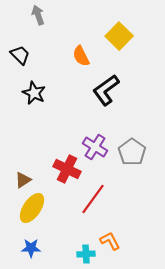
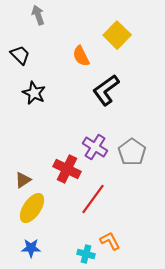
yellow square: moved 2 px left, 1 px up
cyan cross: rotated 18 degrees clockwise
